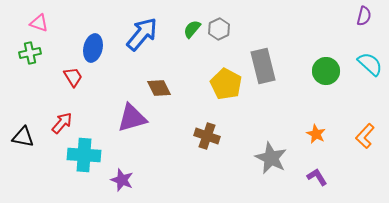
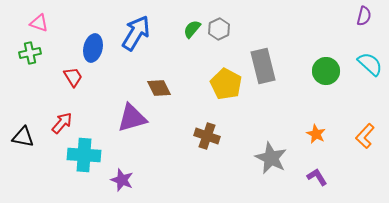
blue arrow: moved 6 px left, 1 px up; rotated 9 degrees counterclockwise
